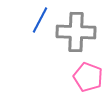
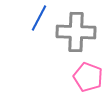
blue line: moved 1 px left, 2 px up
